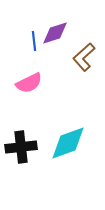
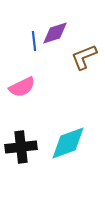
brown L-shape: rotated 20 degrees clockwise
pink semicircle: moved 7 px left, 4 px down
